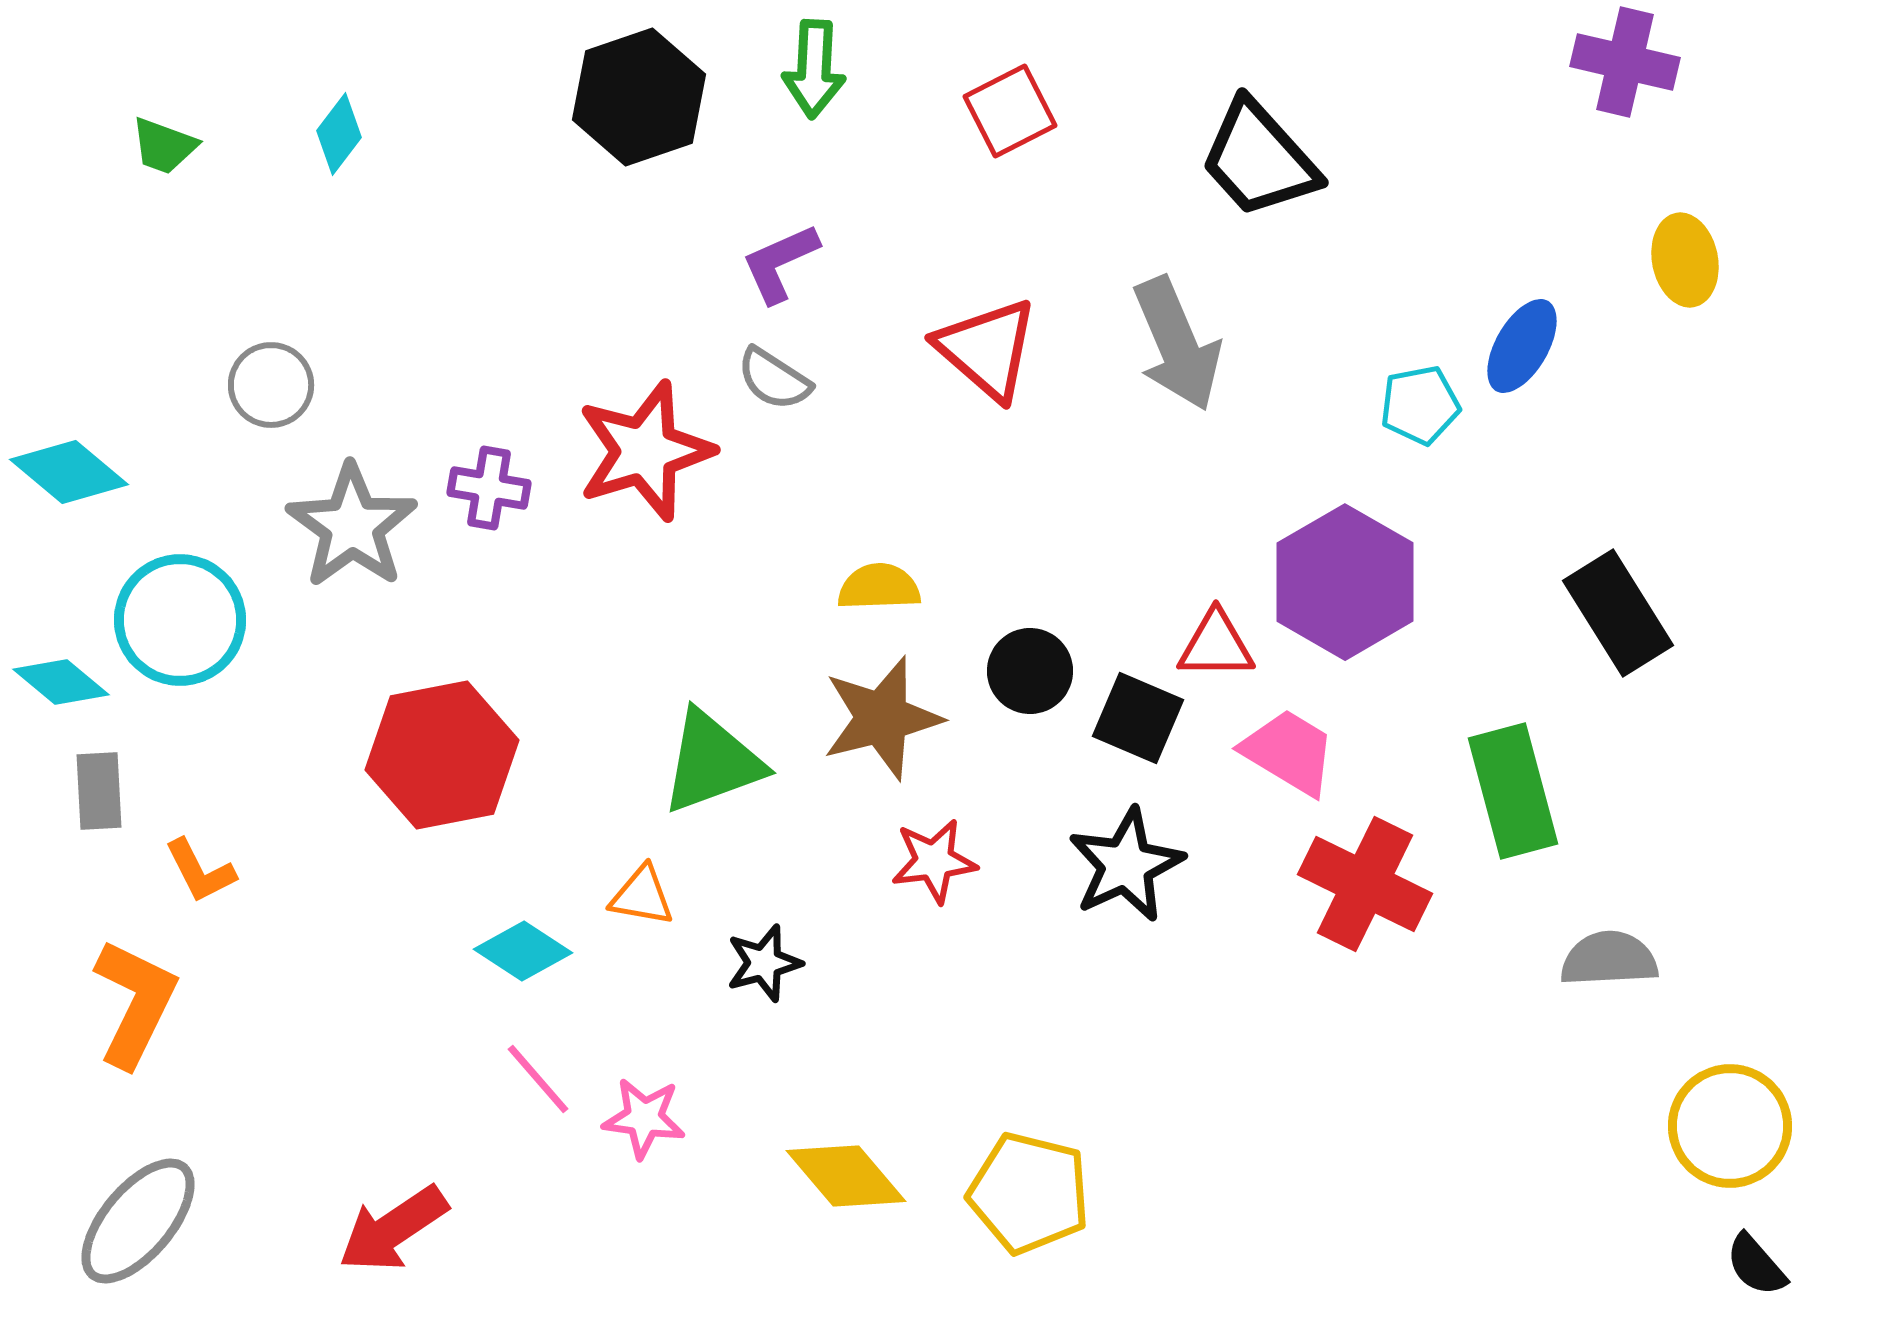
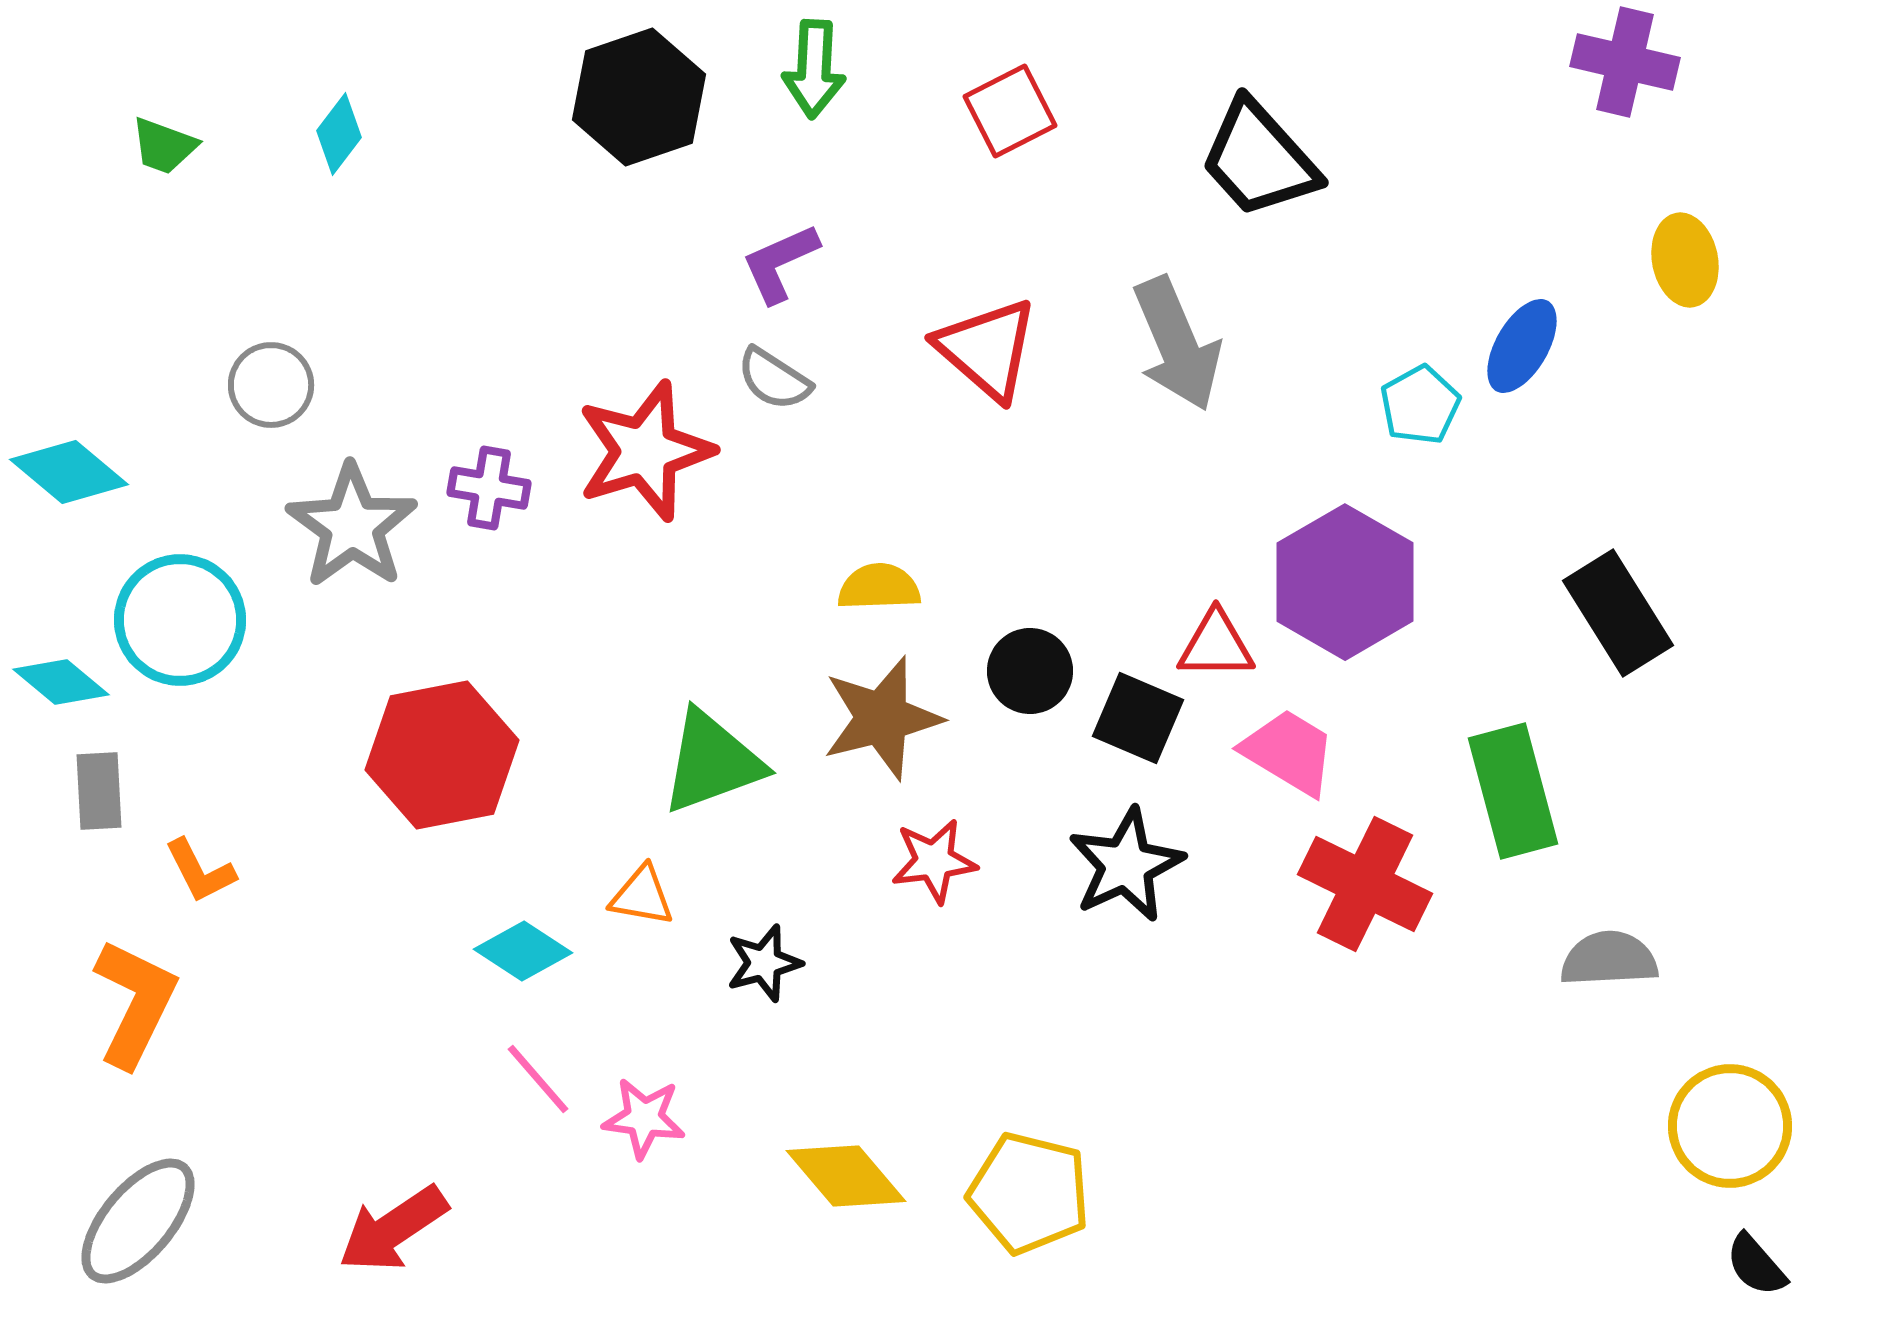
cyan pentagon at (1420, 405): rotated 18 degrees counterclockwise
